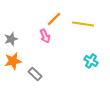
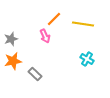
cyan cross: moved 4 px left, 2 px up
